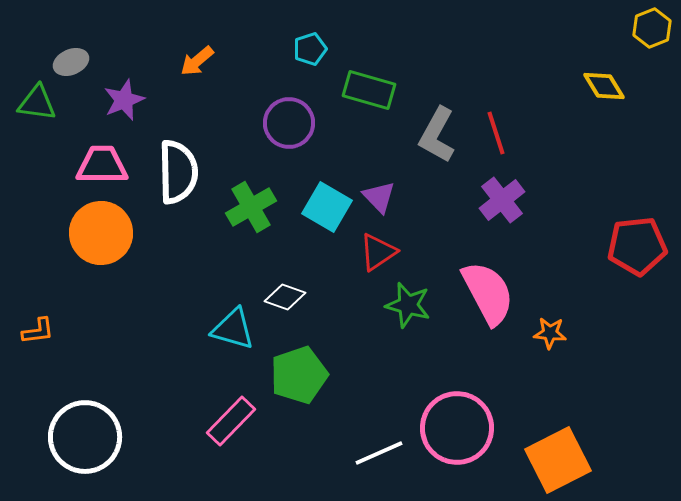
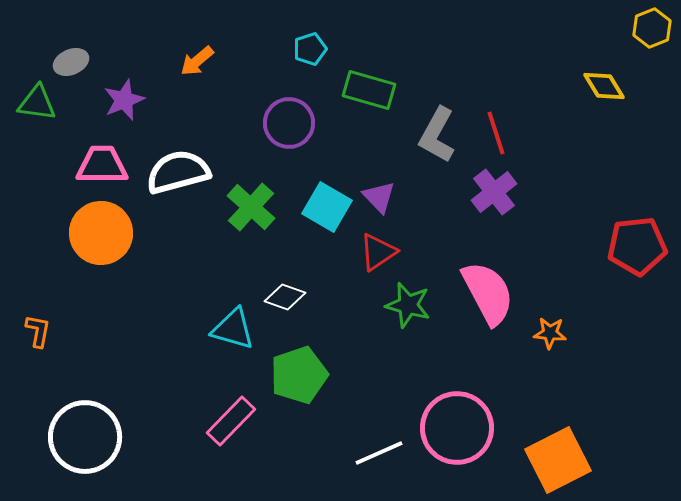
white semicircle: rotated 104 degrees counterclockwise
purple cross: moved 8 px left, 8 px up
green cross: rotated 18 degrees counterclockwise
orange L-shape: rotated 72 degrees counterclockwise
